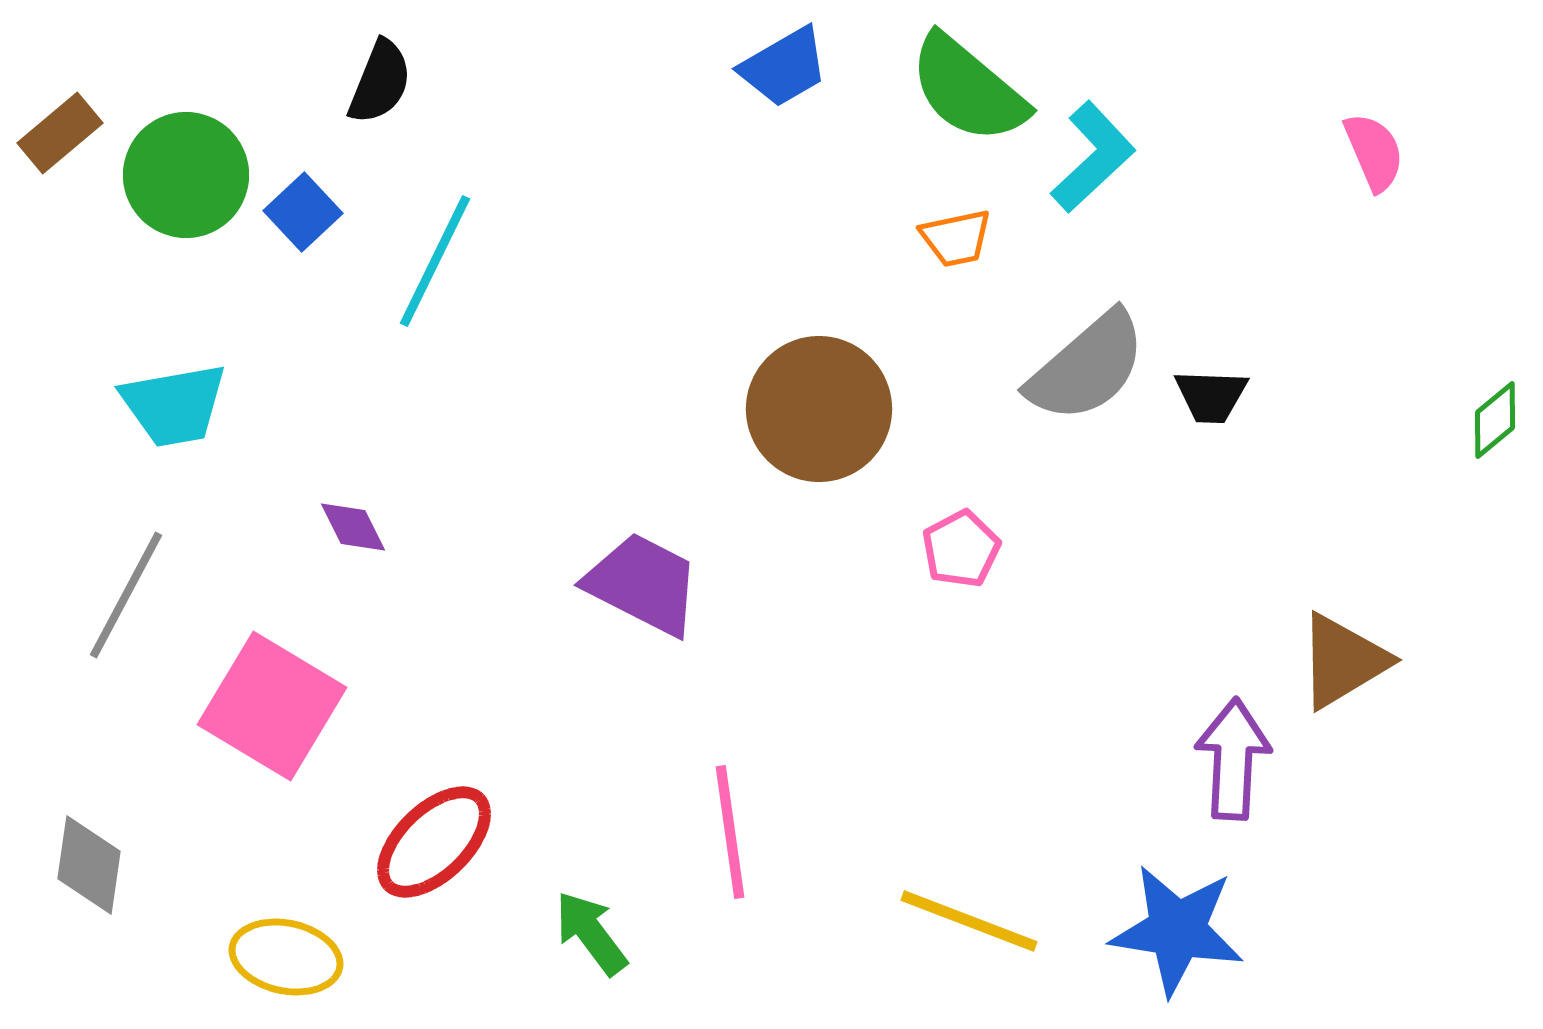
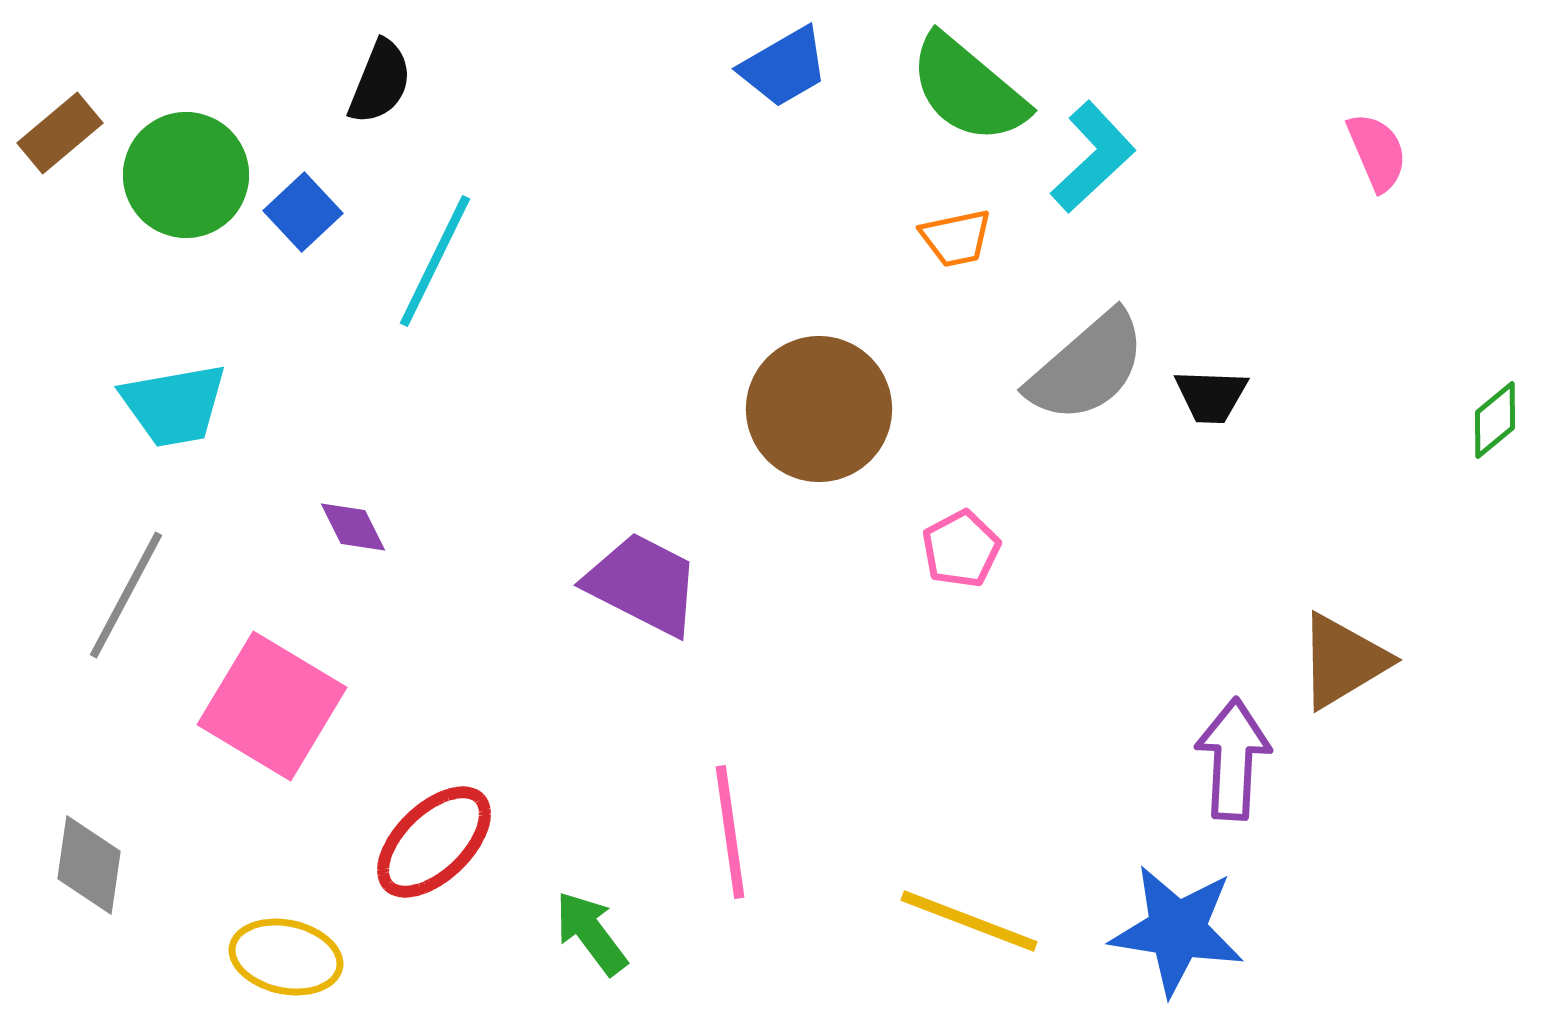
pink semicircle: moved 3 px right
